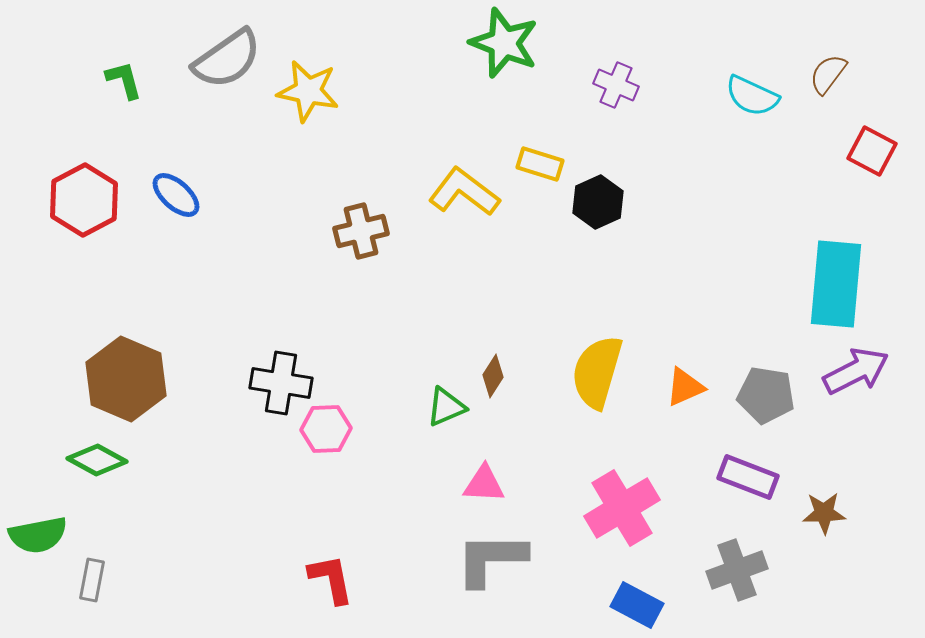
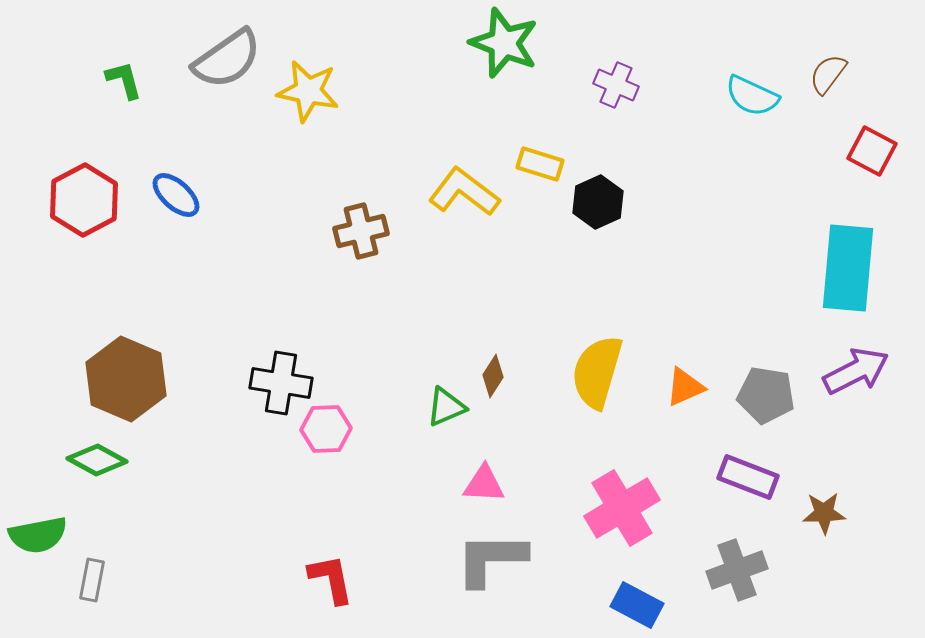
cyan rectangle: moved 12 px right, 16 px up
